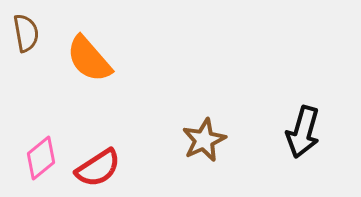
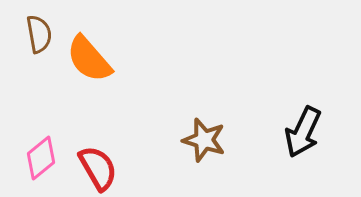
brown semicircle: moved 13 px right, 1 px down
black arrow: rotated 9 degrees clockwise
brown star: rotated 30 degrees counterclockwise
red semicircle: rotated 87 degrees counterclockwise
